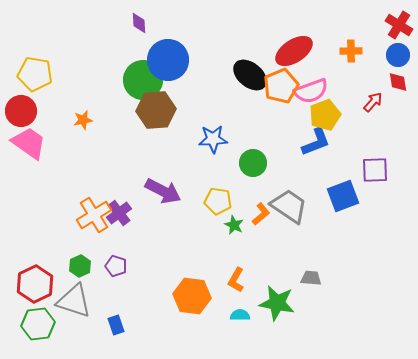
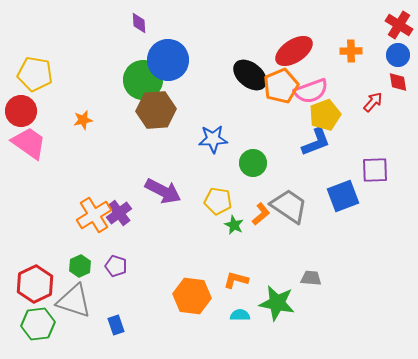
orange L-shape at (236, 280): rotated 75 degrees clockwise
